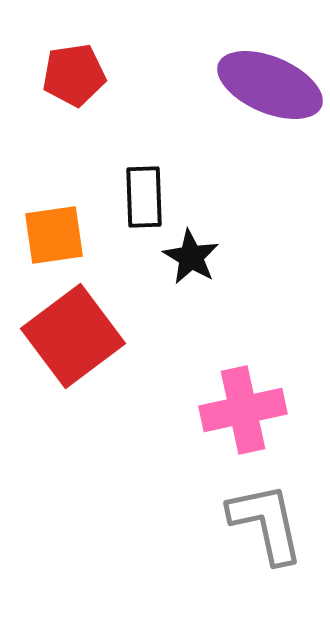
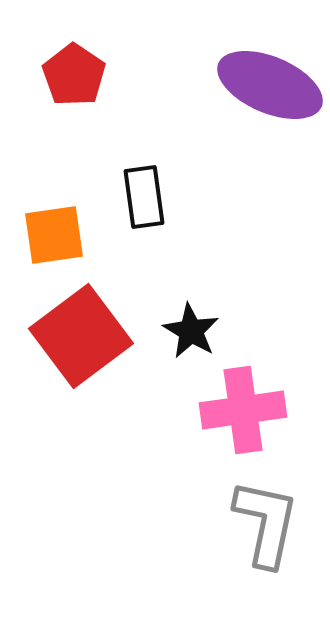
red pentagon: rotated 30 degrees counterclockwise
black rectangle: rotated 6 degrees counterclockwise
black star: moved 74 px down
red square: moved 8 px right
pink cross: rotated 4 degrees clockwise
gray L-shape: rotated 24 degrees clockwise
